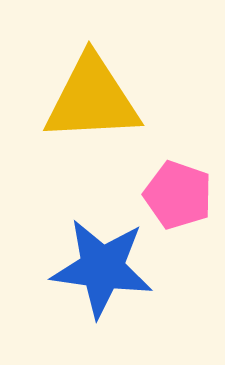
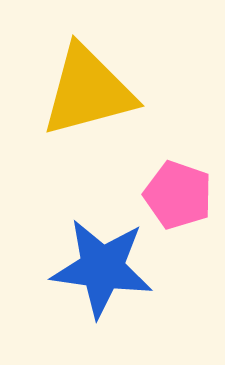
yellow triangle: moved 4 px left, 8 px up; rotated 12 degrees counterclockwise
